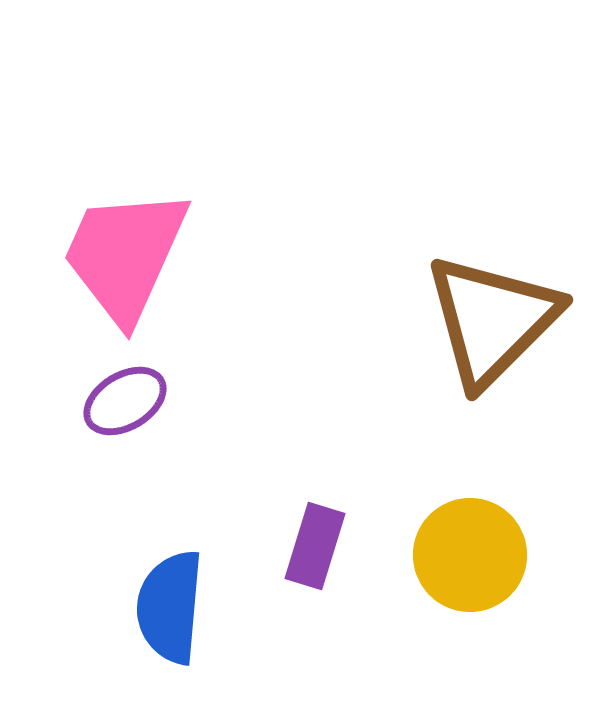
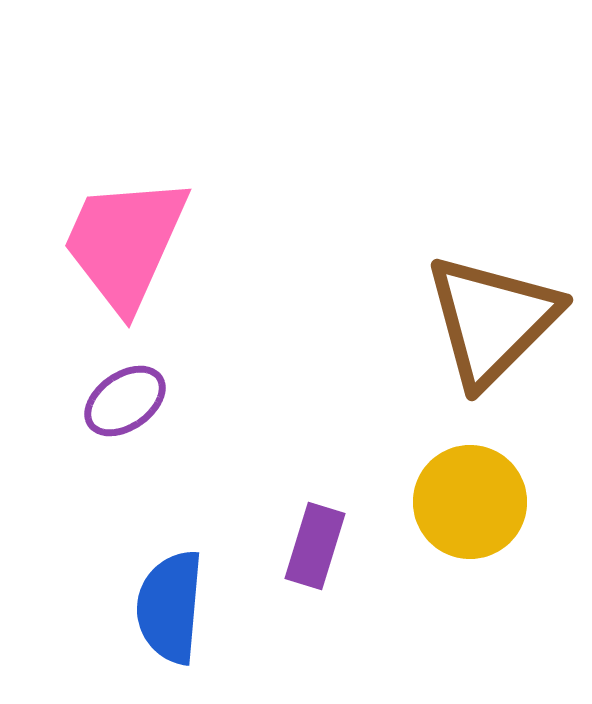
pink trapezoid: moved 12 px up
purple ellipse: rotated 4 degrees counterclockwise
yellow circle: moved 53 px up
